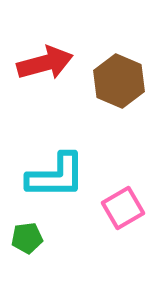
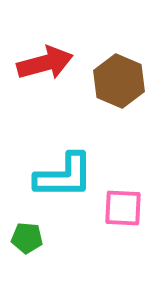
cyan L-shape: moved 8 px right
pink square: rotated 33 degrees clockwise
green pentagon: rotated 12 degrees clockwise
